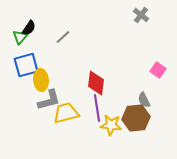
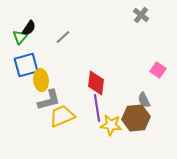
yellow trapezoid: moved 4 px left, 3 px down; rotated 8 degrees counterclockwise
